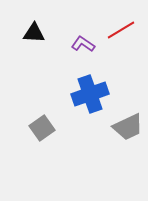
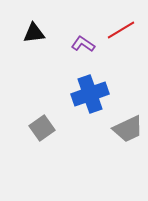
black triangle: rotated 10 degrees counterclockwise
gray trapezoid: moved 2 px down
